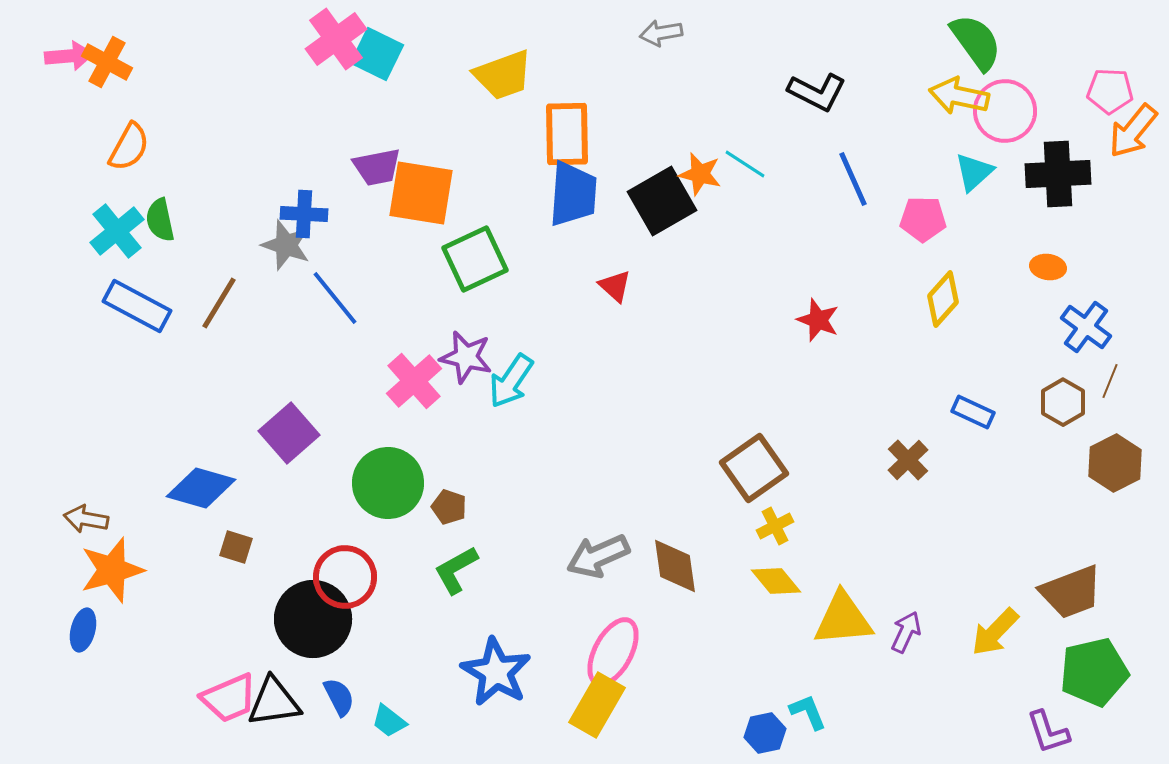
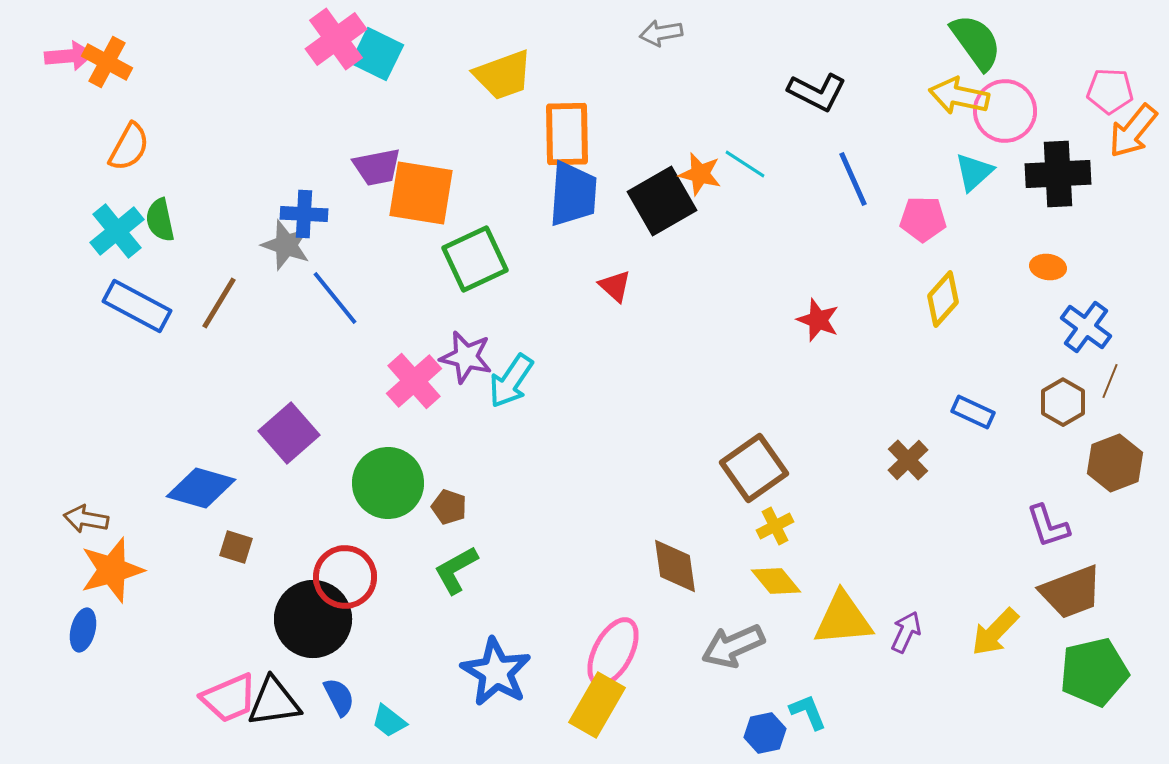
brown hexagon at (1115, 463): rotated 6 degrees clockwise
gray arrow at (598, 556): moved 135 px right, 90 px down
purple L-shape at (1048, 732): moved 206 px up
